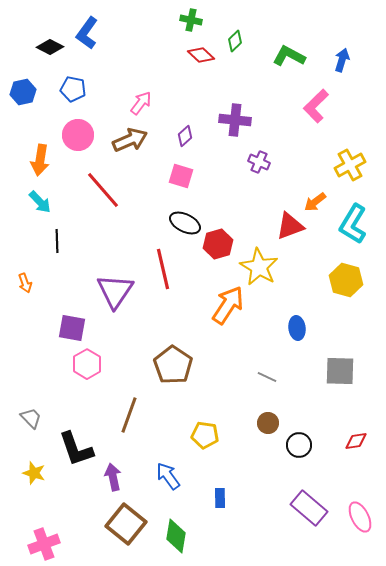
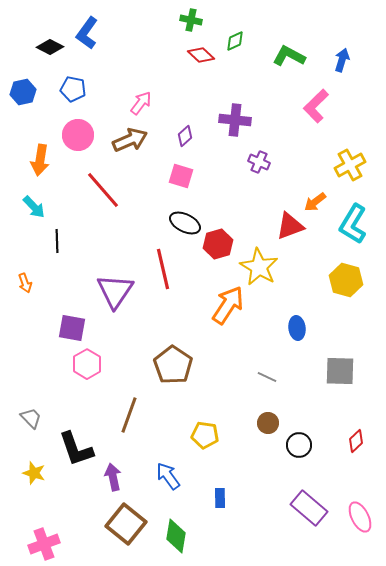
green diamond at (235, 41): rotated 20 degrees clockwise
cyan arrow at (40, 202): moved 6 px left, 5 px down
red diamond at (356, 441): rotated 35 degrees counterclockwise
